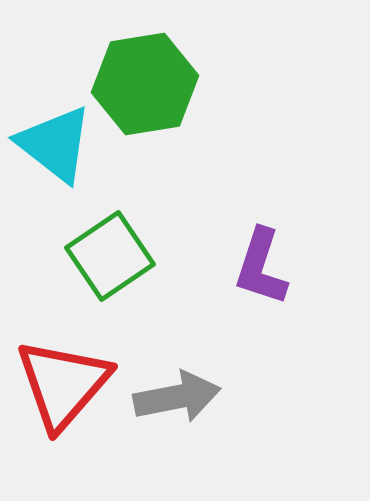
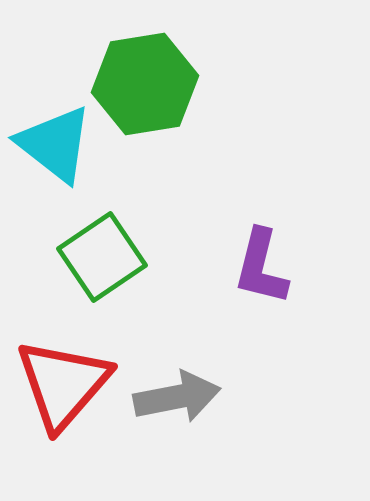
green square: moved 8 px left, 1 px down
purple L-shape: rotated 4 degrees counterclockwise
